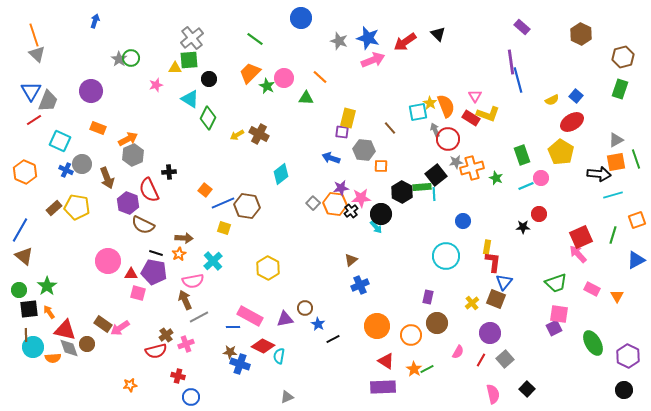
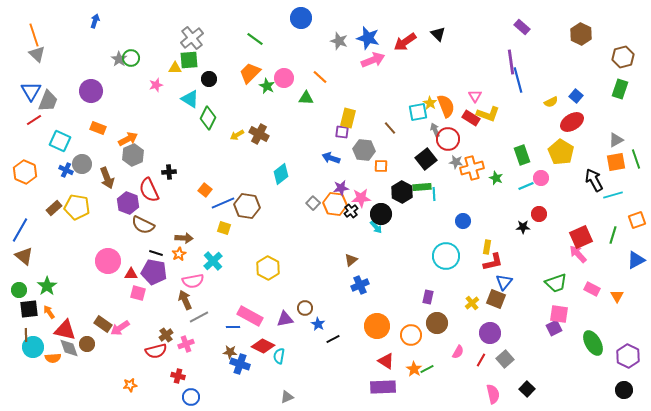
yellow semicircle at (552, 100): moved 1 px left, 2 px down
gray star at (456, 162): rotated 16 degrees clockwise
black arrow at (599, 174): moved 5 px left, 6 px down; rotated 125 degrees counterclockwise
black square at (436, 175): moved 10 px left, 16 px up
red L-shape at (493, 262): rotated 70 degrees clockwise
